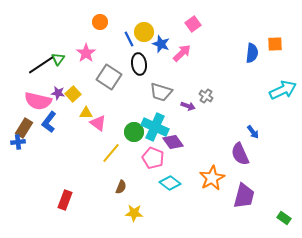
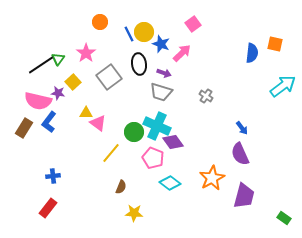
blue line: moved 5 px up
orange square: rotated 14 degrees clockwise
gray square: rotated 20 degrees clockwise
cyan arrow: moved 4 px up; rotated 12 degrees counterclockwise
yellow square: moved 12 px up
purple arrow: moved 24 px left, 33 px up
cyan cross: moved 2 px right, 1 px up
blue arrow: moved 11 px left, 4 px up
blue cross: moved 35 px right, 34 px down
red rectangle: moved 17 px left, 8 px down; rotated 18 degrees clockwise
